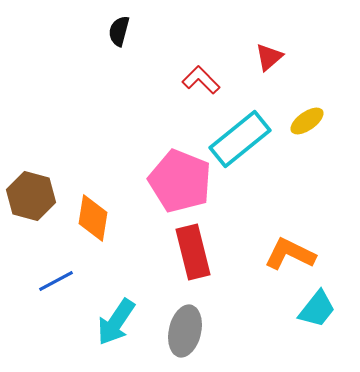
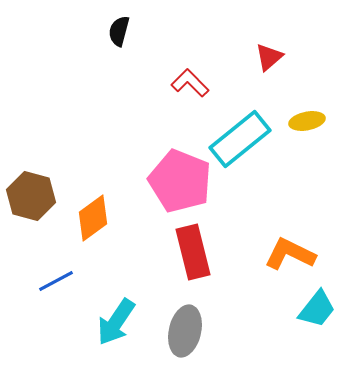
red L-shape: moved 11 px left, 3 px down
yellow ellipse: rotated 24 degrees clockwise
orange diamond: rotated 45 degrees clockwise
